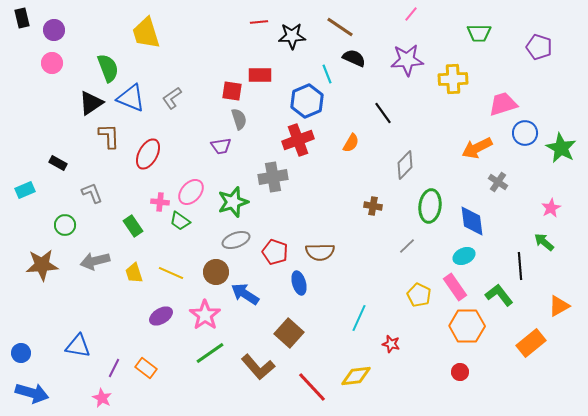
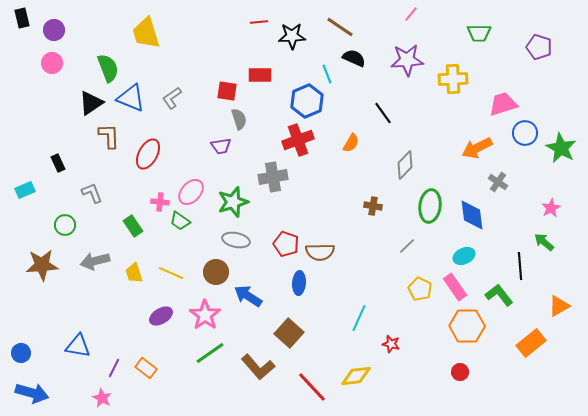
red square at (232, 91): moved 5 px left
black rectangle at (58, 163): rotated 36 degrees clockwise
blue diamond at (472, 221): moved 6 px up
gray ellipse at (236, 240): rotated 32 degrees clockwise
red pentagon at (275, 252): moved 11 px right, 8 px up
blue ellipse at (299, 283): rotated 20 degrees clockwise
blue arrow at (245, 294): moved 3 px right, 2 px down
yellow pentagon at (419, 295): moved 1 px right, 6 px up
